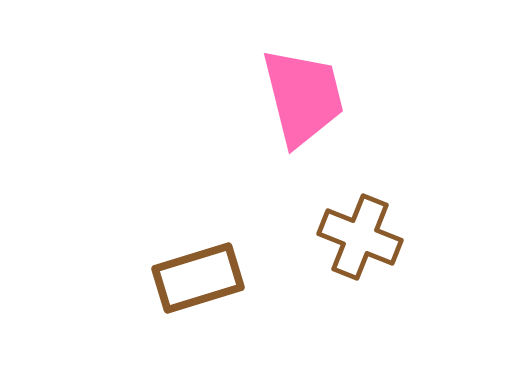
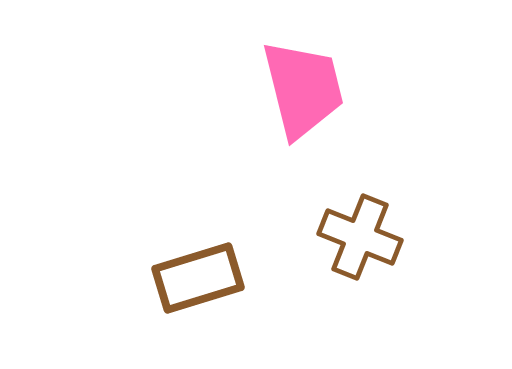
pink trapezoid: moved 8 px up
